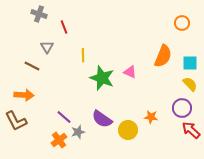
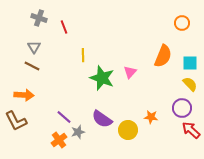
gray cross: moved 4 px down
gray triangle: moved 13 px left
pink triangle: rotated 48 degrees clockwise
